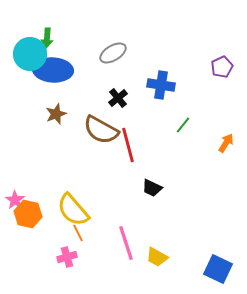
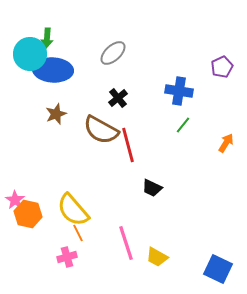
gray ellipse: rotated 12 degrees counterclockwise
blue cross: moved 18 px right, 6 px down
